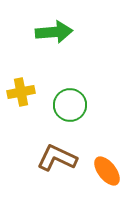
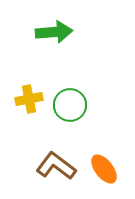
yellow cross: moved 8 px right, 7 px down
brown L-shape: moved 1 px left, 8 px down; rotated 12 degrees clockwise
orange ellipse: moved 3 px left, 2 px up
